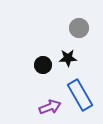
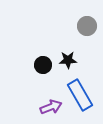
gray circle: moved 8 px right, 2 px up
black star: moved 2 px down
purple arrow: moved 1 px right
